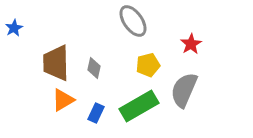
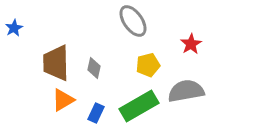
gray semicircle: moved 2 px right, 1 px down; rotated 57 degrees clockwise
